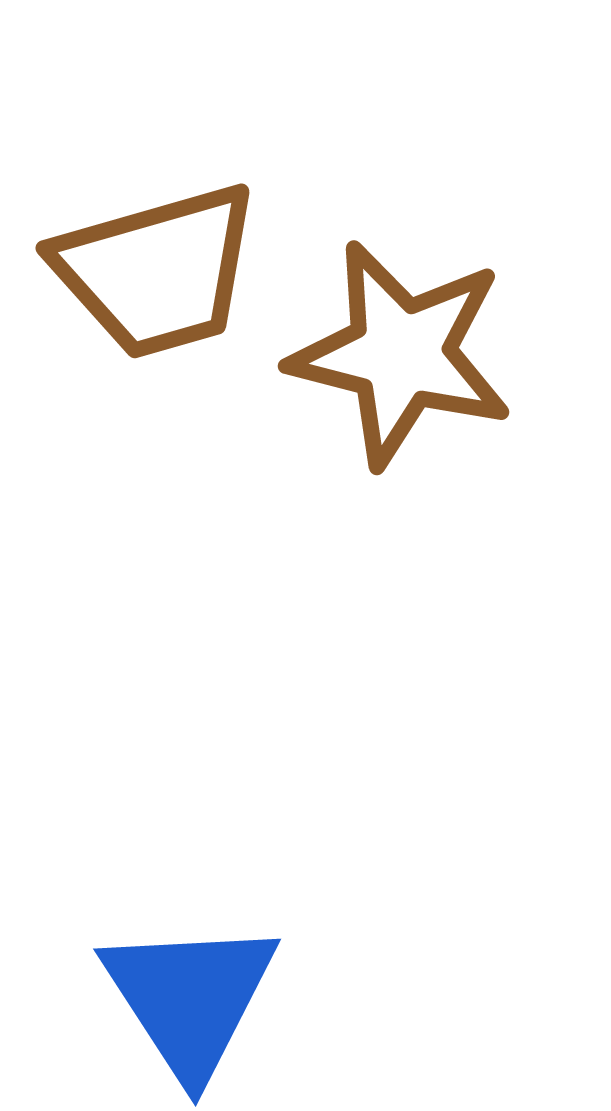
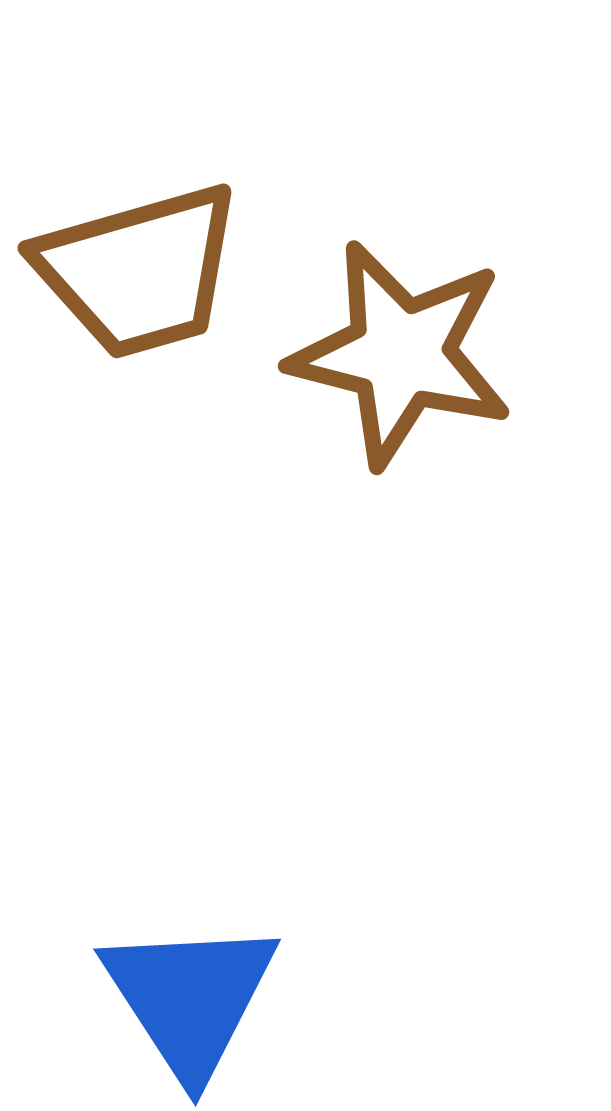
brown trapezoid: moved 18 px left
